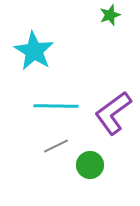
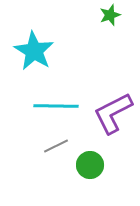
purple L-shape: rotated 9 degrees clockwise
